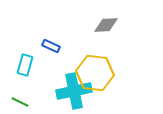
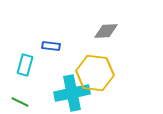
gray diamond: moved 6 px down
blue rectangle: rotated 18 degrees counterclockwise
cyan cross: moved 2 px left, 2 px down
